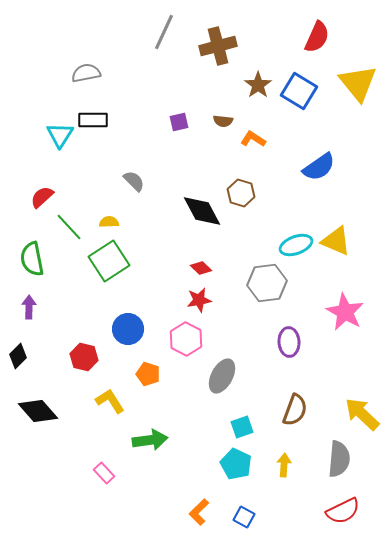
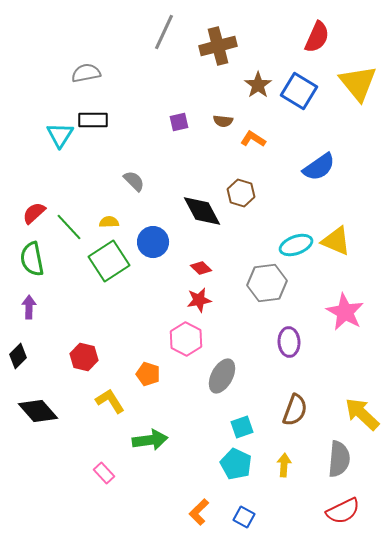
red semicircle at (42, 197): moved 8 px left, 16 px down
blue circle at (128, 329): moved 25 px right, 87 px up
